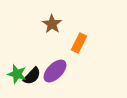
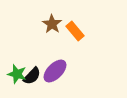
orange rectangle: moved 4 px left, 12 px up; rotated 66 degrees counterclockwise
